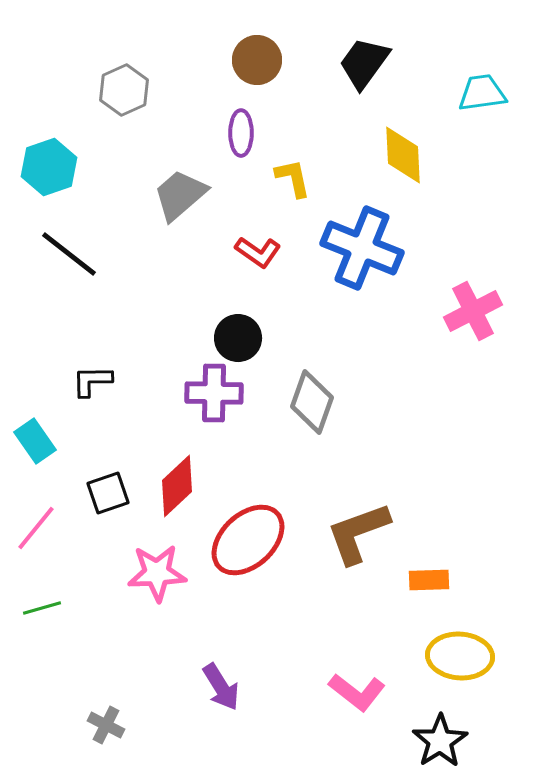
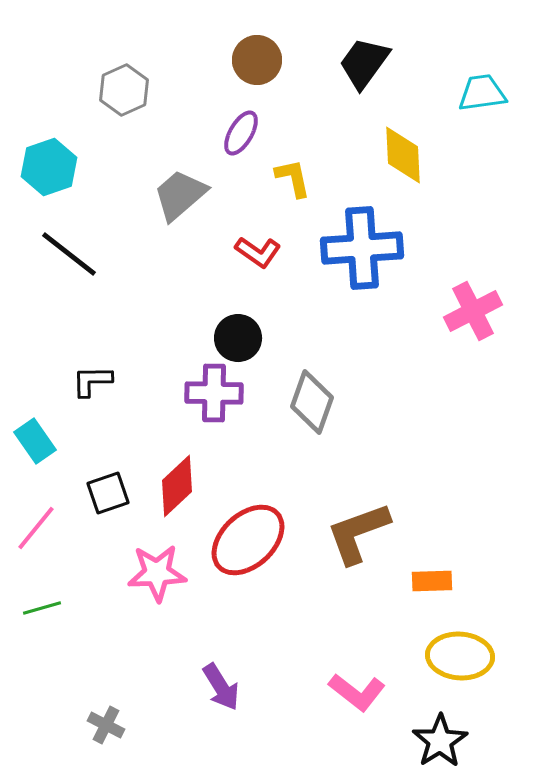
purple ellipse: rotated 30 degrees clockwise
blue cross: rotated 26 degrees counterclockwise
orange rectangle: moved 3 px right, 1 px down
